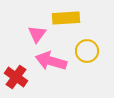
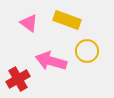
yellow rectangle: moved 1 px right, 2 px down; rotated 24 degrees clockwise
pink triangle: moved 8 px left, 11 px up; rotated 30 degrees counterclockwise
red cross: moved 2 px right, 2 px down; rotated 25 degrees clockwise
